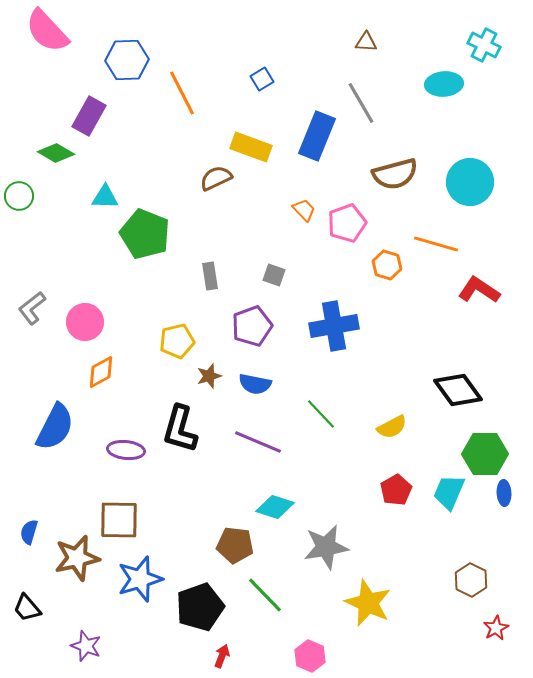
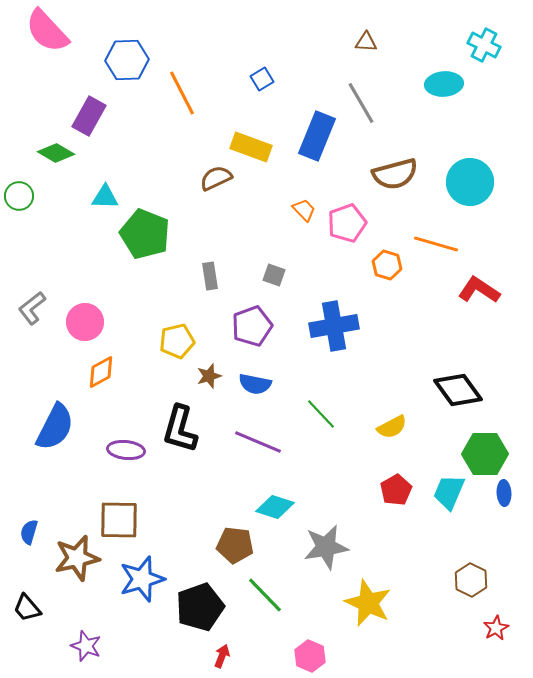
blue star at (140, 579): moved 2 px right
